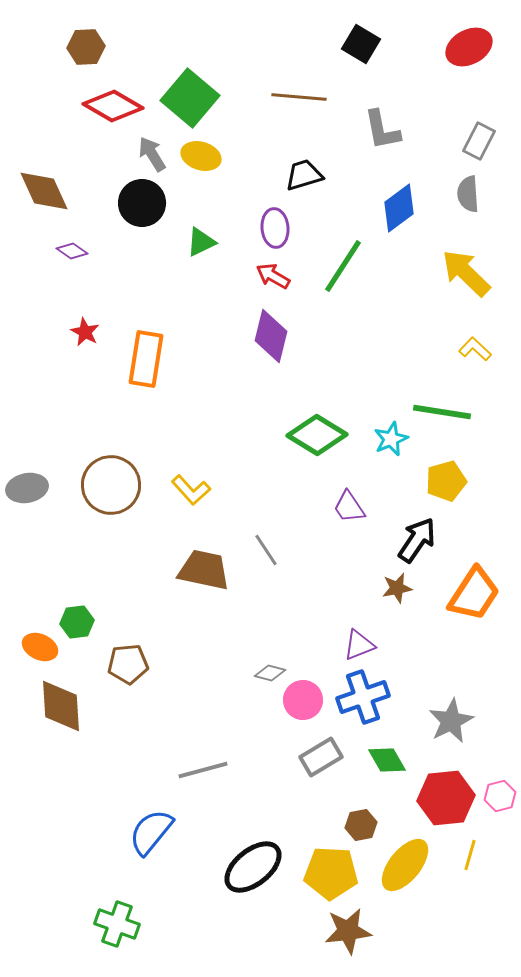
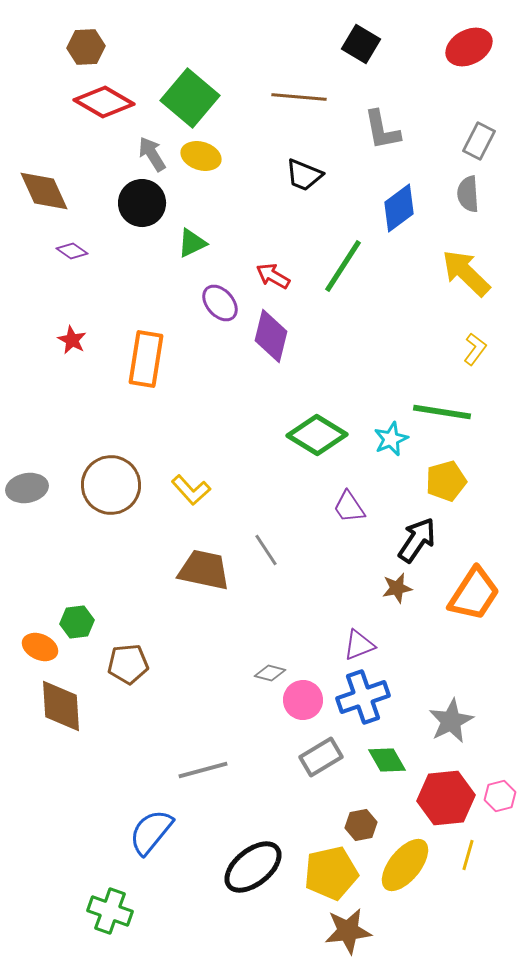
red diamond at (113, 106): moved 9 px left, 4 px up
black trapezoid at (304, 175): rotated 141 degrees counterclockwise
purple ellipse at (275, 228): moved 55 px left, 75 px down; rotated 36 degrees counterclockwise
green triangle at (201, 242): moved 9 px left, 1 px down
red star at (85, 332): moved 13 px left, 8 px down
yellow L-shape at (475, 349): rotated 84 degrees clockwise
yellow line at (470, 855): moved 2 px left
yellow pentagon at (331, 873): rotated 16 degrees counterclockwise
green cross at (117, 924): moved 7 px left, 13 px up
